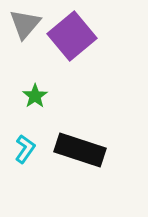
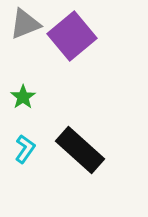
gray triangle: rotated 28 degrees clockwise
green star: moved 12 px left, 1 px down
black rectangle: rotated 24 degrees clockwise
